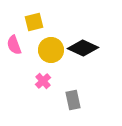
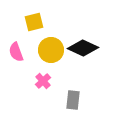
pink semicircle: moved 2 px right, 7 px down
gray rectangle: rotated 18 degrees clockwise
